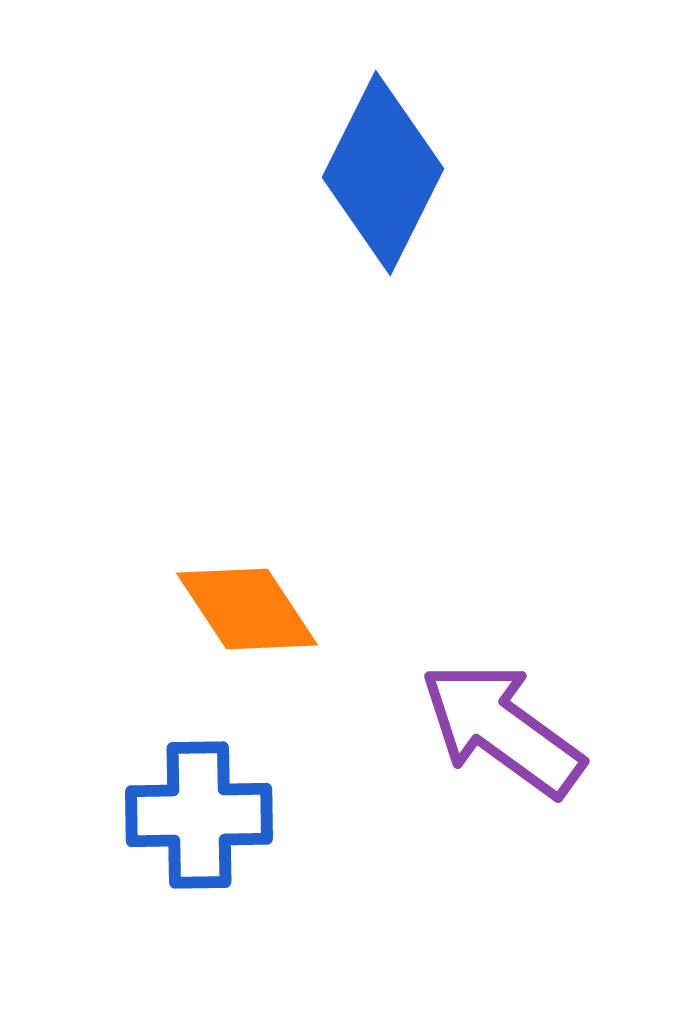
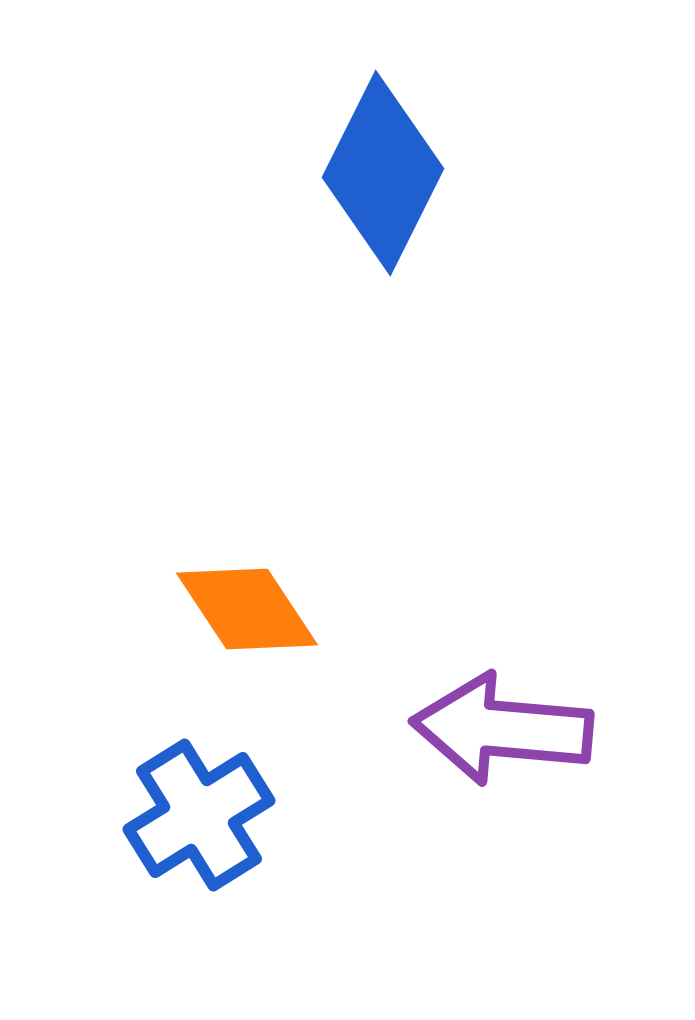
purple arrow: rotated 31 degrees counterclockwise
blue cross: rotated 31 degrees counterclockwise
